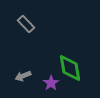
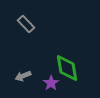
green diamond: moved 3 px left
